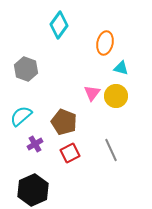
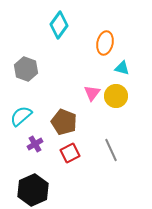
cyan triangle: moved 1 px right
